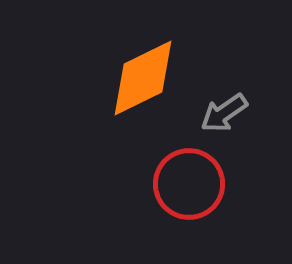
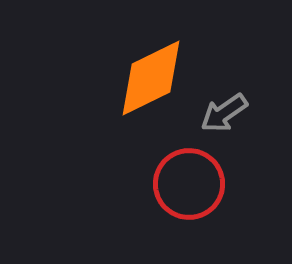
orange diamond: moved 8 px right
